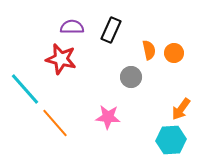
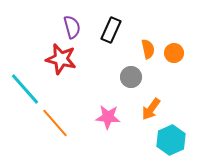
purple semicircle: rotated 75 degrees clockwise
orange semicircle: moved 1 px left, 1 px up
orange arrow: moved 30 px left
cyan hexagon: rotated 20 degrees counterclockwise
